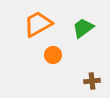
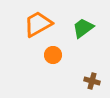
brown cross: rotated 21 degrees clockwise
